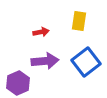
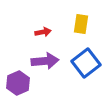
yellow rectangle: moved 2 px right, 3 px down
red arrow: moved 2 px right
blue square: moved 1 px down
